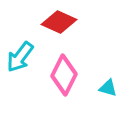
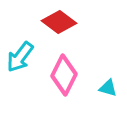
red diamond: rotated 12 degrees clockwise
